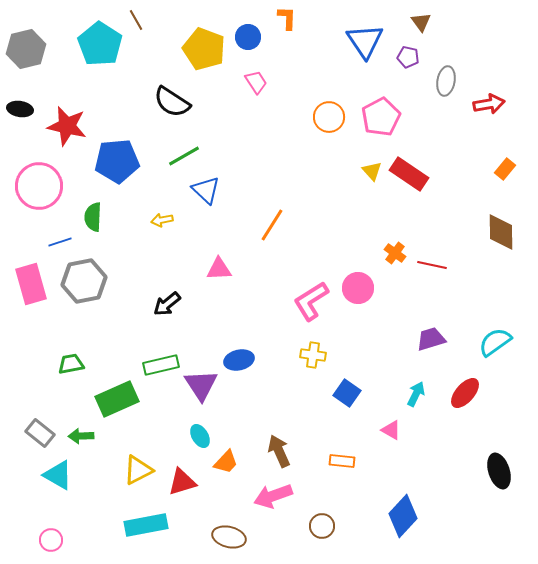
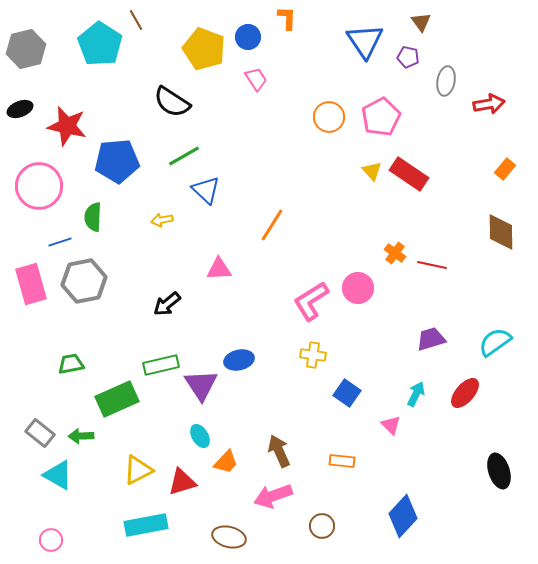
pink trapezoid at (256, 82): moved 3 px up
black ellipse at (20, 109): rotated 30 degrees counterclockwise
pink triangle at (391, 430): moved 5 px up; rotated 15 degrees clockwise
